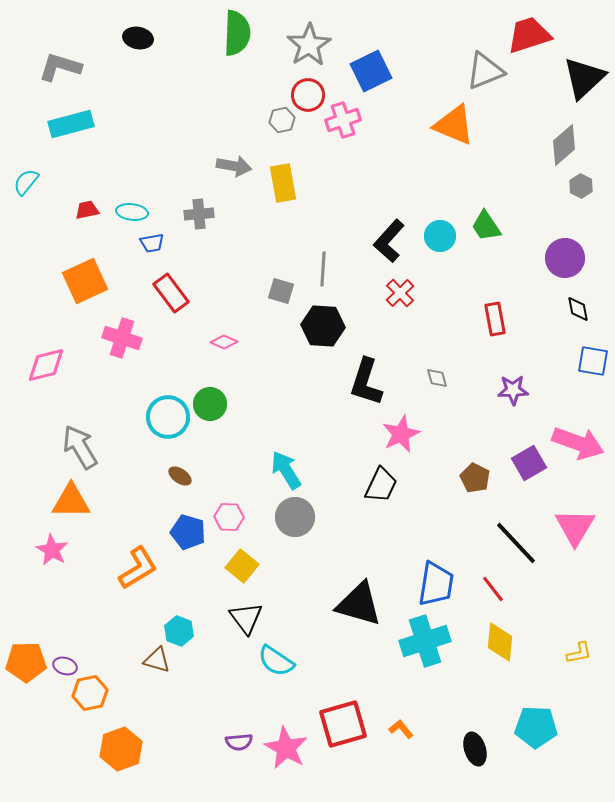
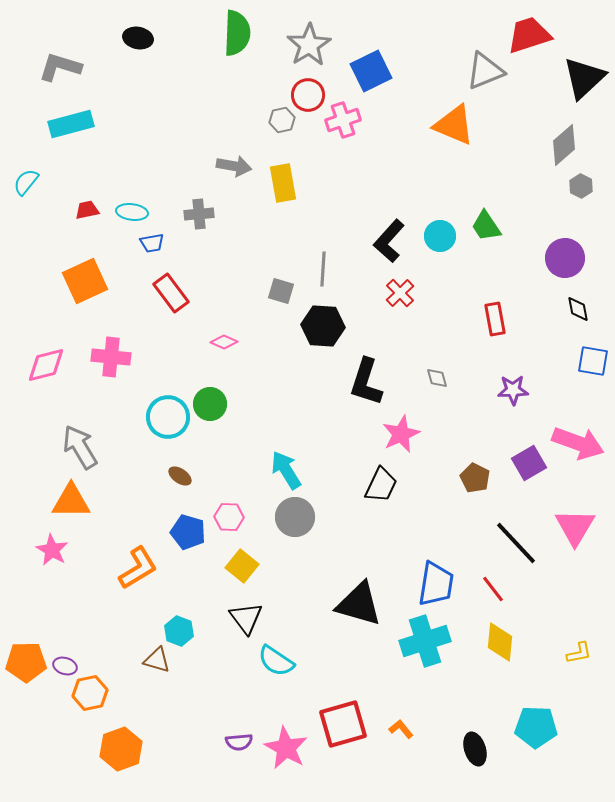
pink cross at (122, 338): moved 11 px left, 19 px down; rotated 12 degrees counterclockwise
